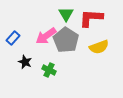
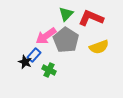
green triangle: rotated 14 degrees clockwise
red L-shape: rotated 20 degrees clockwise
blue rectangle: moved 21 px right, 17 px down
